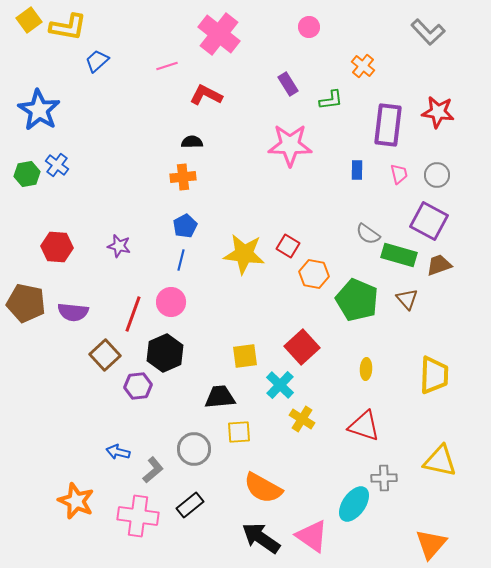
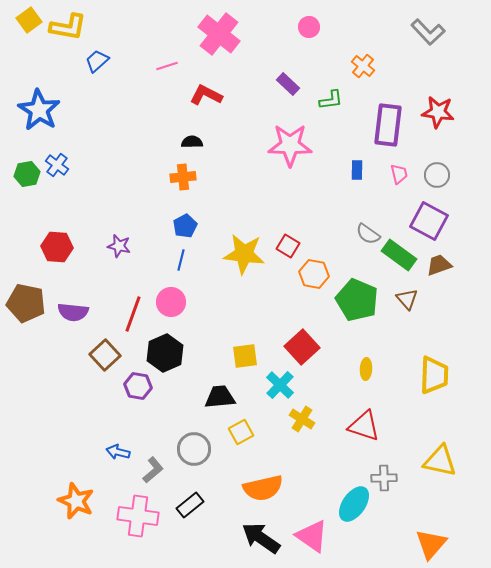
purple rectangle at (288, 84): rotated 15 degrees counterclockwise
green rectangle at (399, 255): rotated 20 degrees clockwise
purple hexagon at (138, 386): rotated 16 degrees clockwise
yellow square at (239, 432): moved 2 px right; rotated 25 degrees counterclockwise
orange semicircle at (263, 488): rotated 42 degrees counterclockwise
